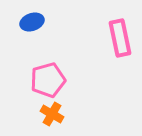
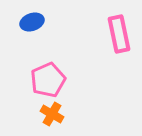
pink rectangle: moved 1 px left, 4 px up
pink pentagon: rotated 8 degrees counterclockwise
